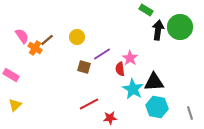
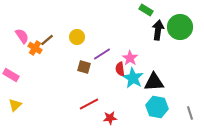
cyan star: moved 11 px up
